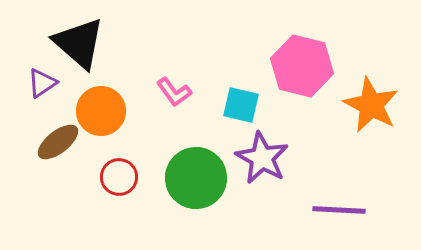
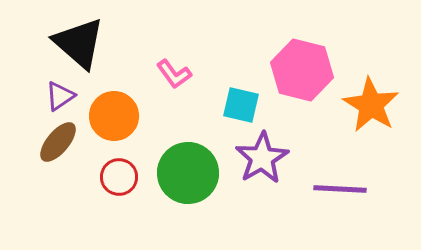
pink hexagon: moved 4 px down
purple triangle: moved 18 px right, 13 px down
pink L-shape: moved 18 px up
orange star: rotated 4 degrees clockwise
orange circle: moved 13 px right, 5 px down
brown ellipse: rotated 12 degrees counterclockwise
purple star: rotated 12 degrees clockwise
green circle: moved 8 px left, 5 px up
purple line: moved 1 px right, 21 px up
